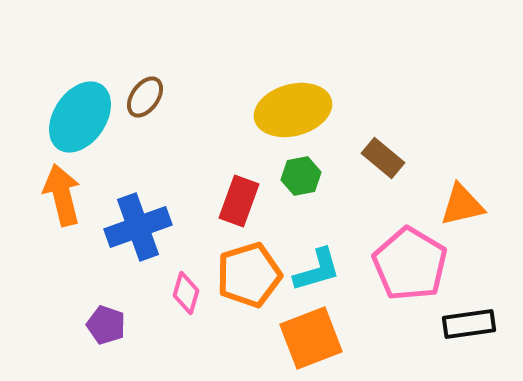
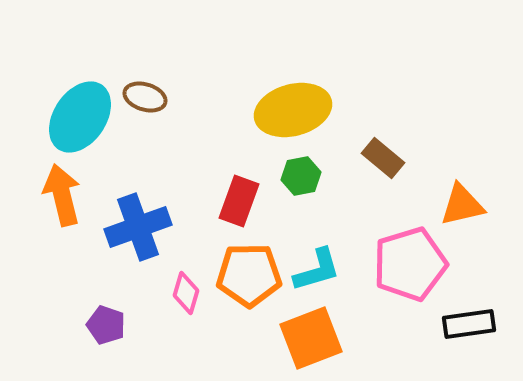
brown ellipse: rotated 72 degrees clockwise
pink pentagon: rotated 24 degrees clockwise
orange pentagon: rotated 16 degrees clockwise
